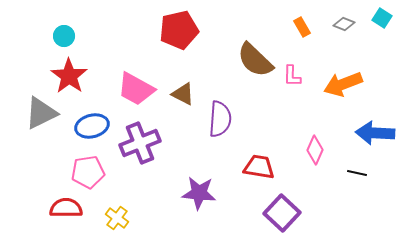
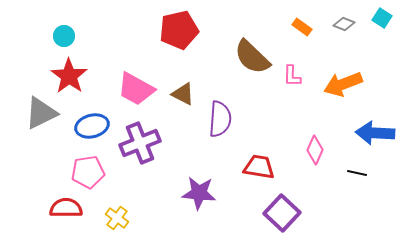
orange rectangle: rotated 24 degrees counterclockwise
brown semicircle: moved 3 px left, 3 px up
